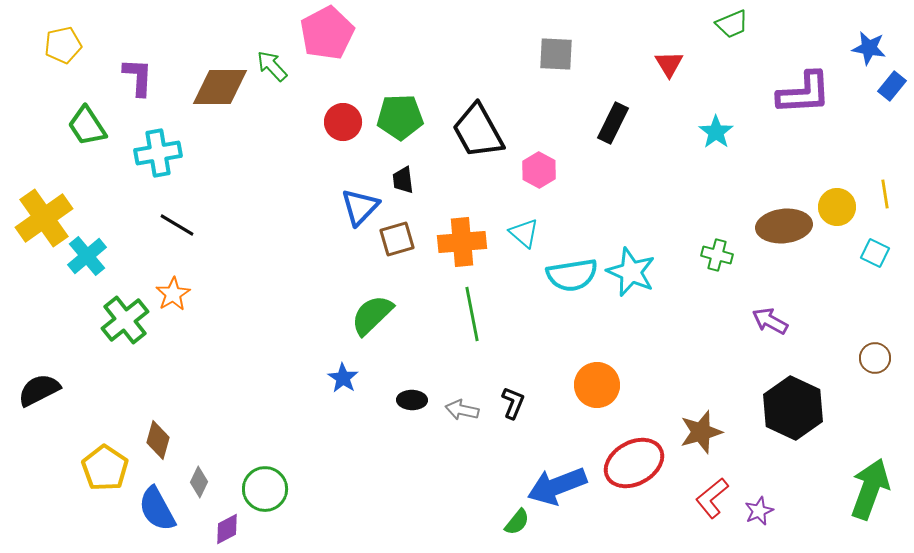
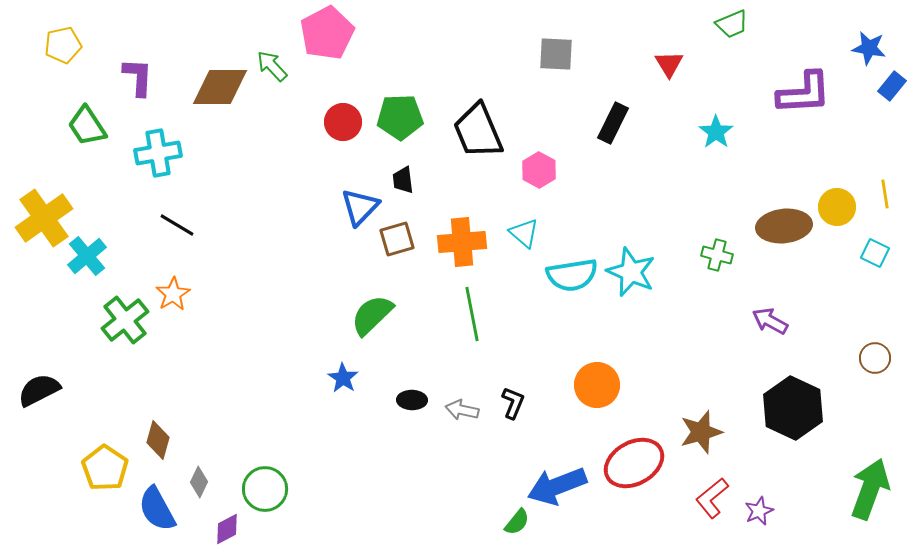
black trapezoid at (478, 131): rotated 6 degrees clockwise
